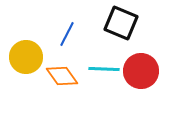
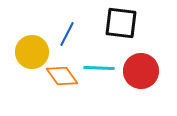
black square: rotated 16 degrees counterclockwise
yellow circle: moved 6 px right, 5 px up
cyan line: moved 5 px left, 1 px up
